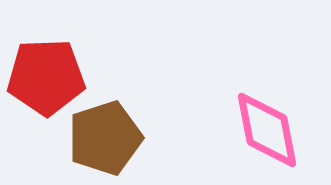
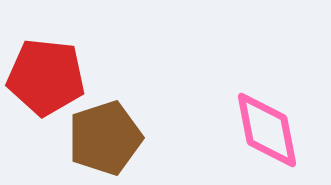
red pentagon: rotated 8 degrees clockwise
